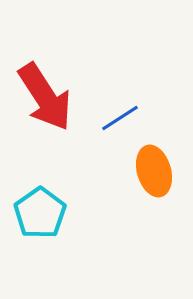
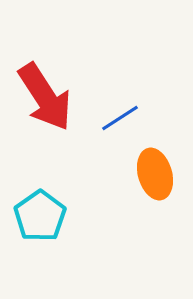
orange ellipse: moved 1 px right, 3 px down
cyan pentagon: moved 3 px down
